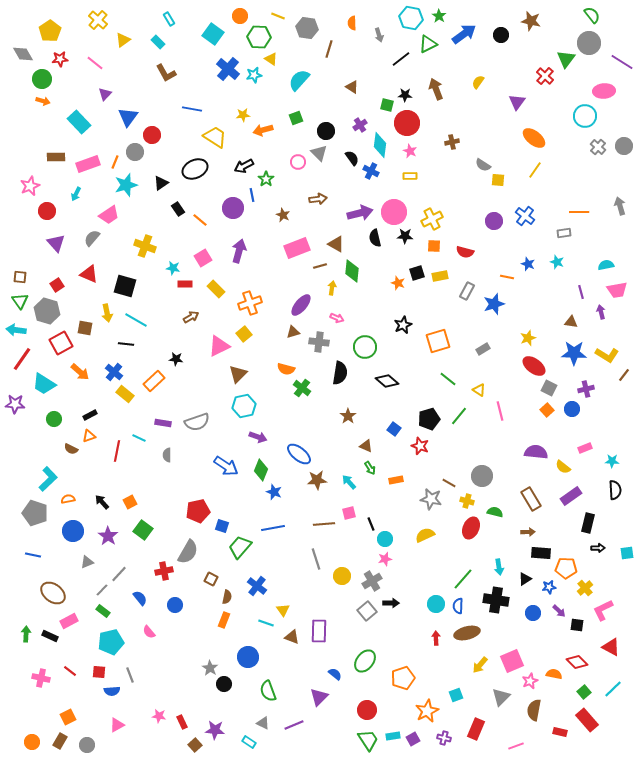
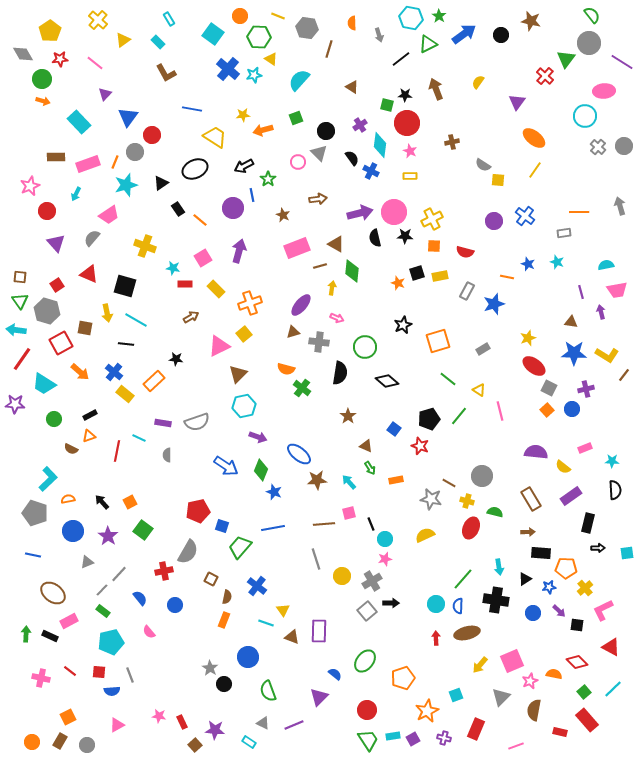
green star at (266, 179): moved 2 px right
